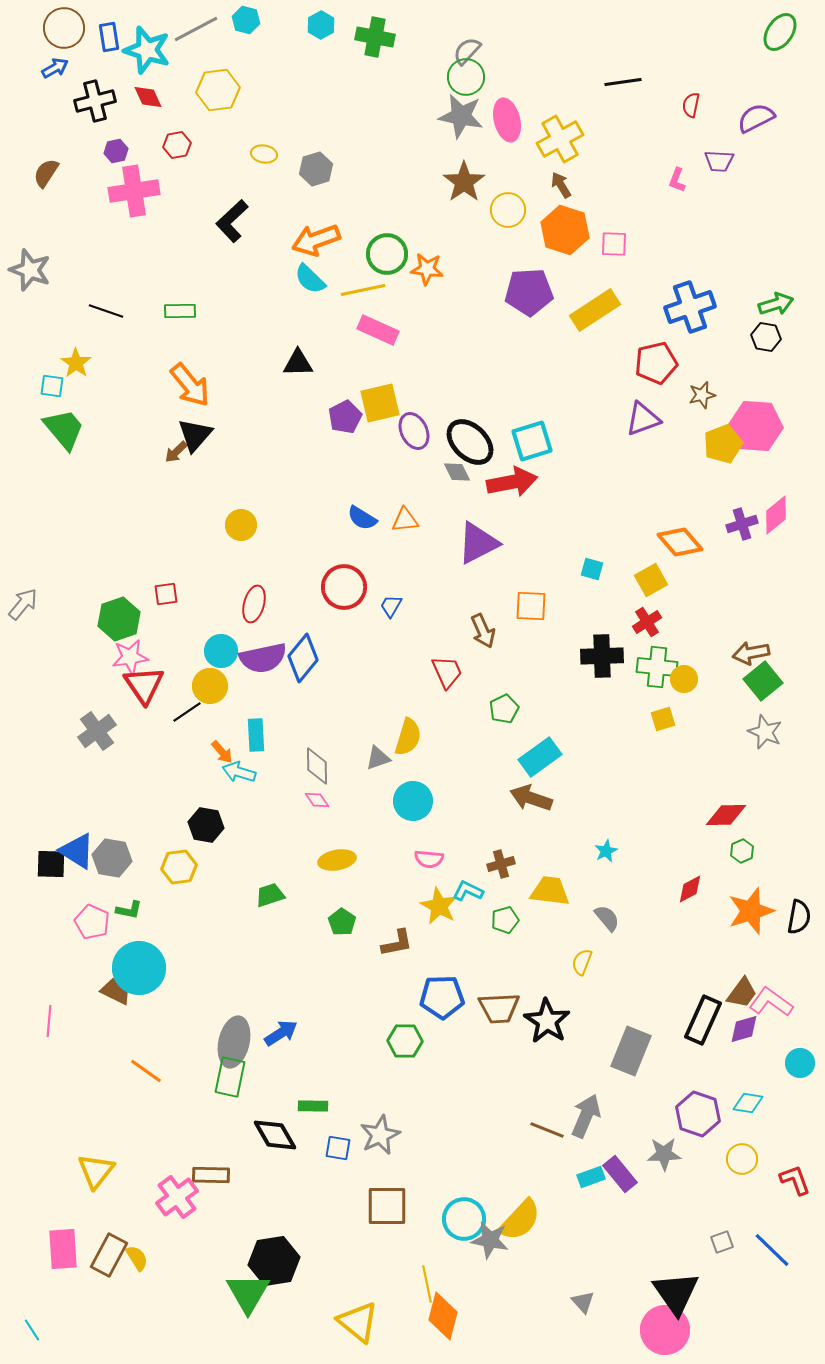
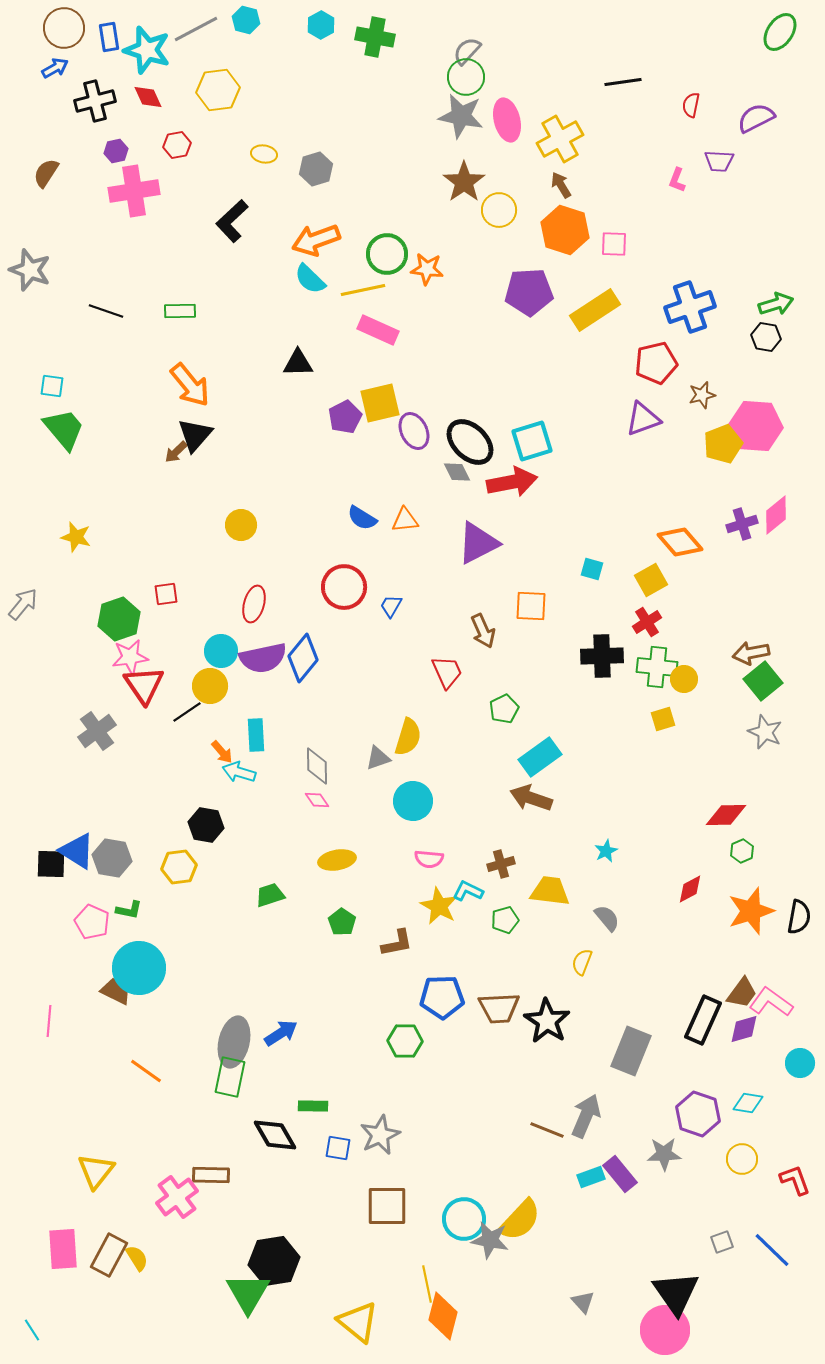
yellow circle at (508, 210): moved 9 px left
yellow star at (76, 363): moved 174 px down; rotated 20 degrees counterclockwise
